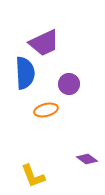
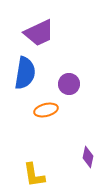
purple trapezoid: moved 5 px left, 10 px up
blue semicircle: rotated 12 degrees clockwise
purple diamond: moved 1 px right, 2 px up; rotated 65 degrees clockwise
yellow L-shape: moved 1 px right, 1 px up; rotated 12 degrees clockwise
